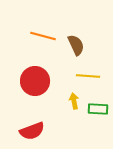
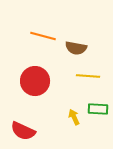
brown semicircle: moved 3 px down; rotated 125 degrees clockwise
yellow arrow: moved 16 px down; rotated 14 degrees counterclockwise
red semicircle: moved 9 px left; rotated 45 degrees clockwise
